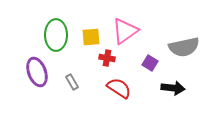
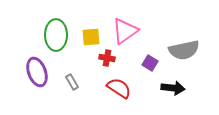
gray semicircle: moved 3 px down
